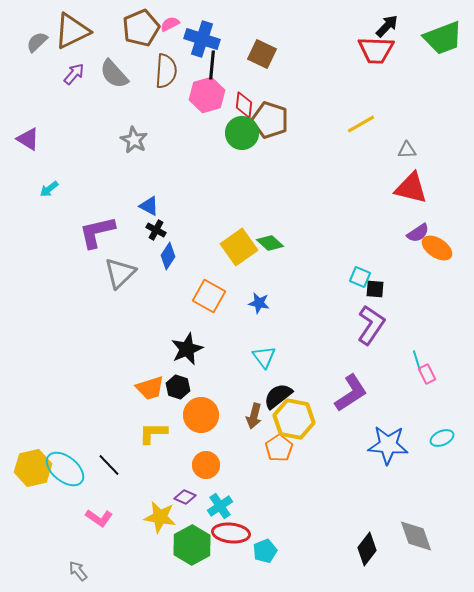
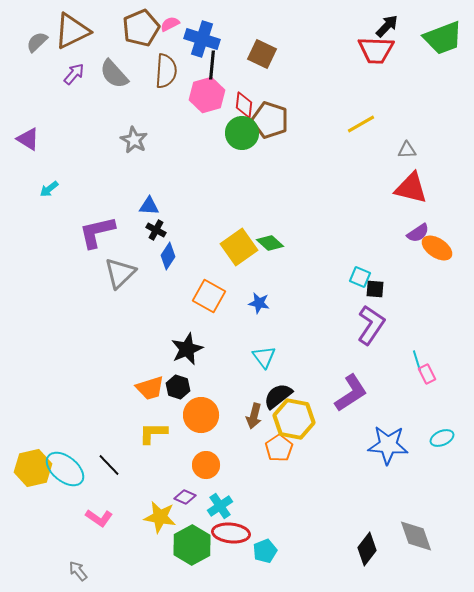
blue triangle at (149, 206): rotated 25 degrees counterclockwise
